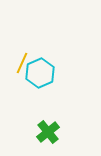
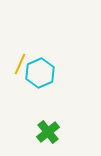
yellow line: moved 2 px left, 1 px down
